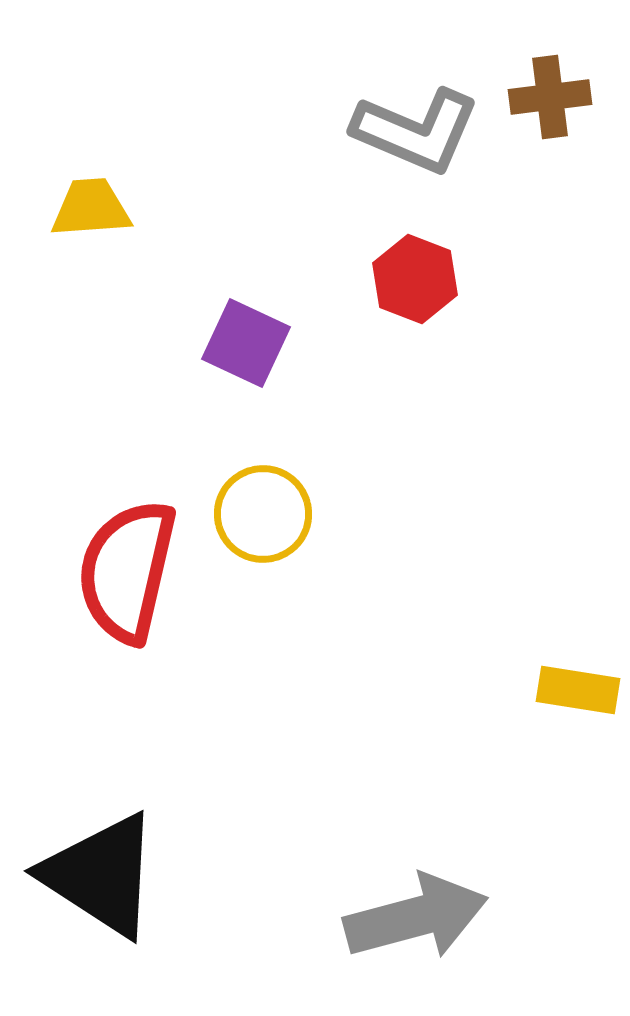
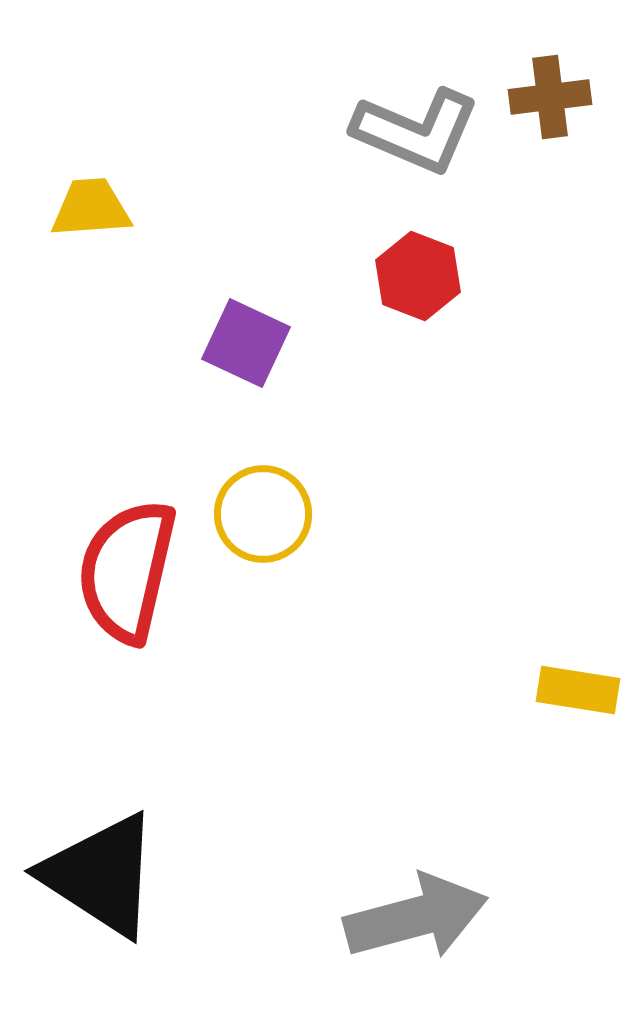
red hexagon: moved 3 px right, 3 px up
